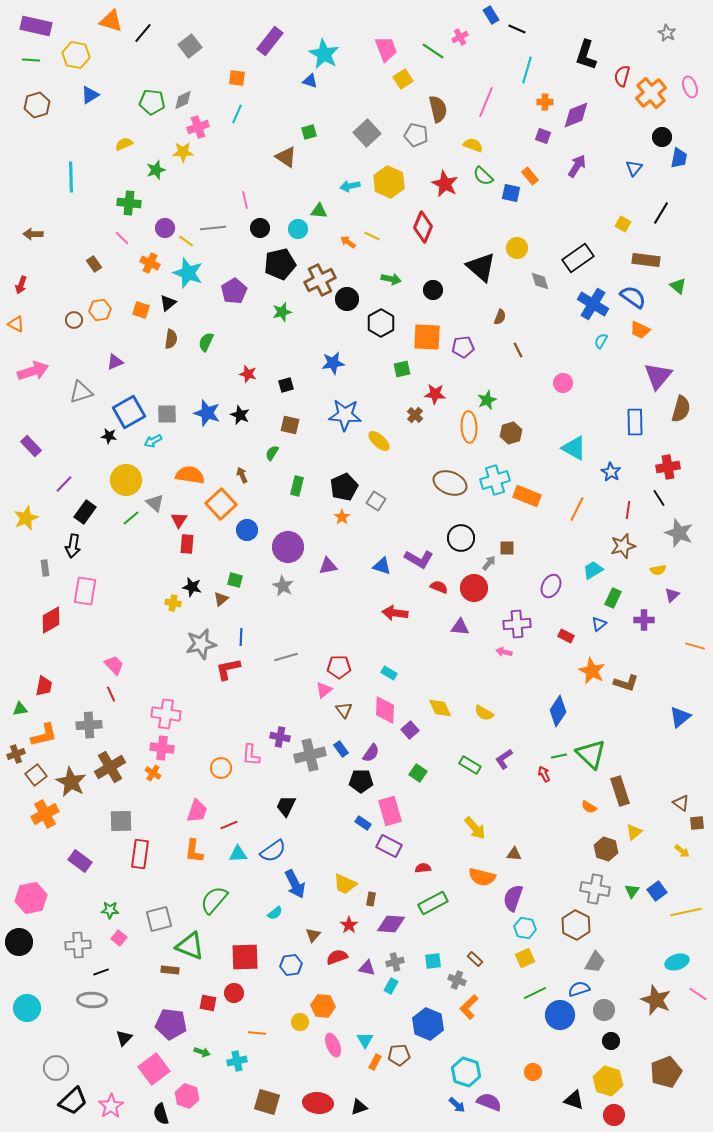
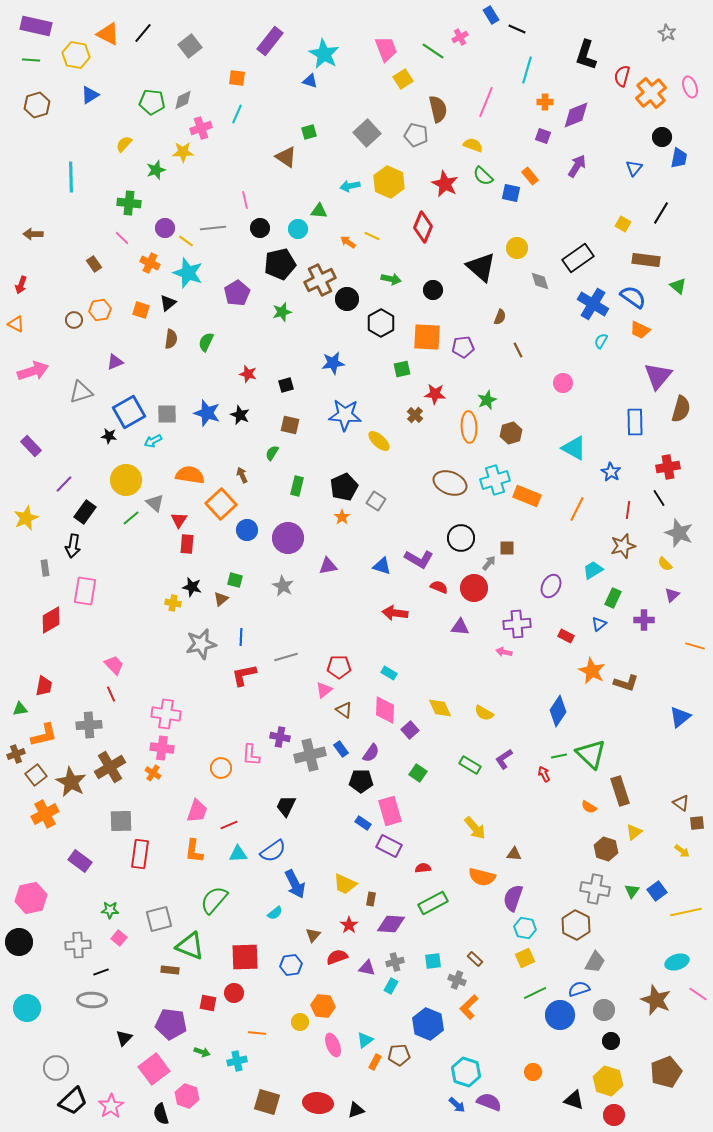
orange triangle at (111, 21): moved 3 px left, 13 px down; rotated 10 degrees clockwise
pink cross at (198, 127): moved 3 px right, 1 px down
yellow semicircle at (124, 144): rotated 24 degrees counterclockwise
purple pentagon at (234, 291): moved 3 px right, 2 px down
purple circle at (288, 547): moved 9 px up
yellow semicircle at (658, 570): moved 7 px right, 6 px up; rotated 56 degrees clockwise
red L-shape at (228, 669): moved 16 px right, 6 px down
brown triangle at (344, 710): rotated 18 degrees counterclockwise
cyan triangle at (365, 1040): rotated 24 degrees clockwise
black triangle at (359, 1107): moved 3 px left, 3 px down
